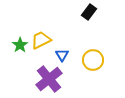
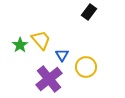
yellow trapezoid: rotated 75 degrees clockwise
yellow circle: moved 7 px left, 7 px down
